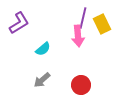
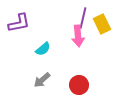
purple L-shape: rotated 20 degrees clockwise
red circle: moved 2 px left
